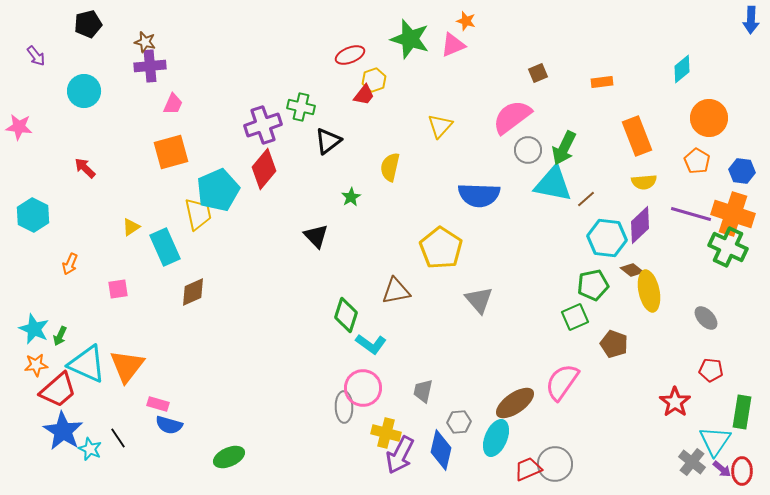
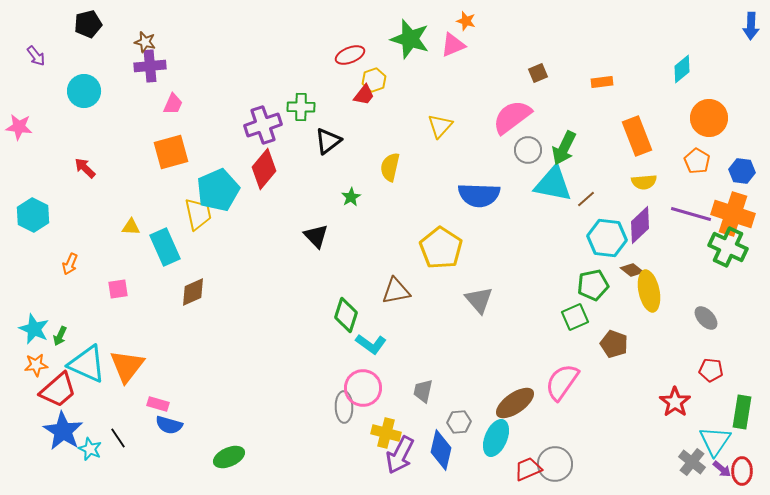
blue arrow at (751, 20): moved 6 px down
green cross at (301, 107): rotated 12 degrees counterclockwise
yellow triangle at (131, 227): rotated 36 degrees clockwise
